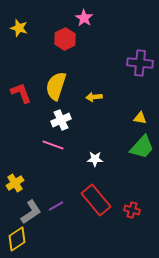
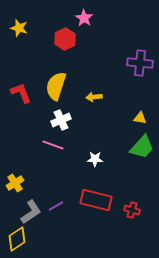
red rectangle: rotated 36 degrees counterclockwise
